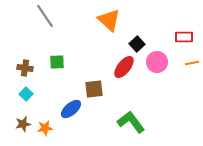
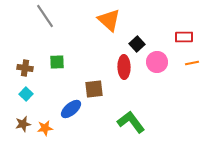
red ellipse: rotated 40 degrees counterclockwise
